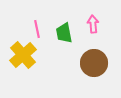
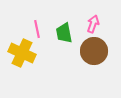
pink arrow: rotated 24 degrees clockwise
yellow cross: moved 1 px left, 2 px up; rotated 24 degrees counterclockwise
brown circle: moved 12 px up
